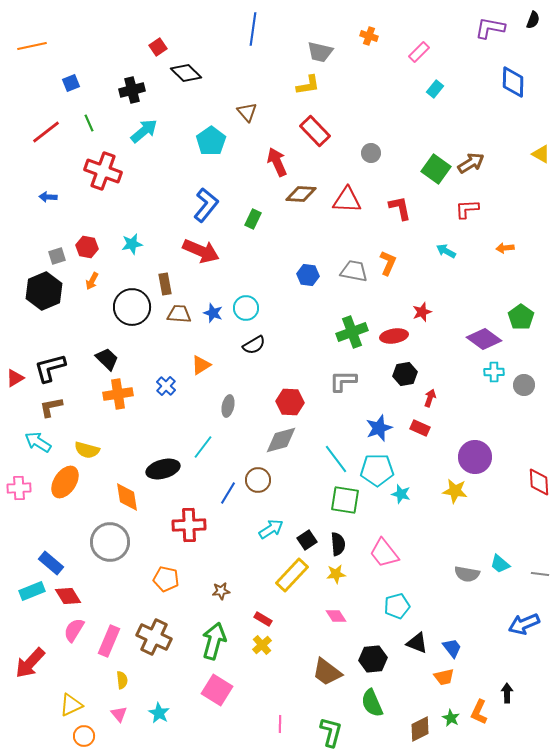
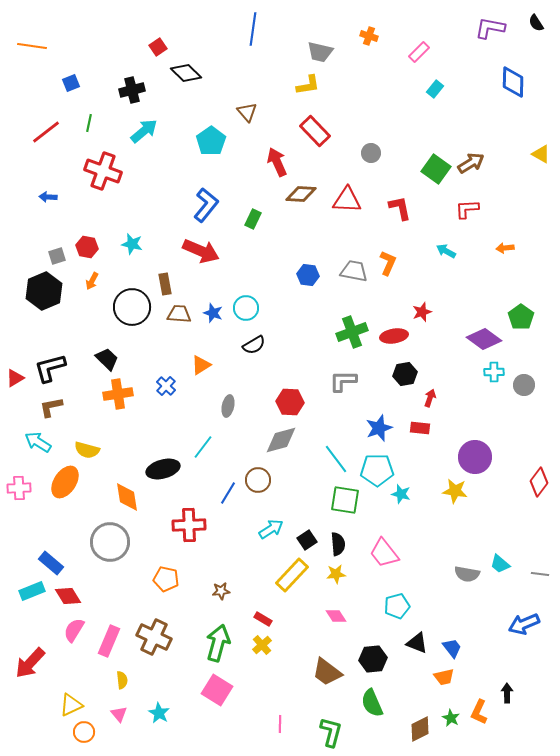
black semicircle at (533, 20): moved 3 px right, 3 px down; rotated 126 degrees clockwise
orange line at (32, 46): rotated 20 degrees clockwise
green line at (89, 123): rotated 36 degrees clockwise
cyan star at (132, 244): rotated 25 degrees clockwise
red rectangle at (420, 428): rotated 18 degrees counterclockwise
red diamond at (539, 482): rotated 40 degrees clockwise
green arrow at (214, 641): moved 4 px right, 2 px down
orange circle at (84, 736): moved 4 px up
